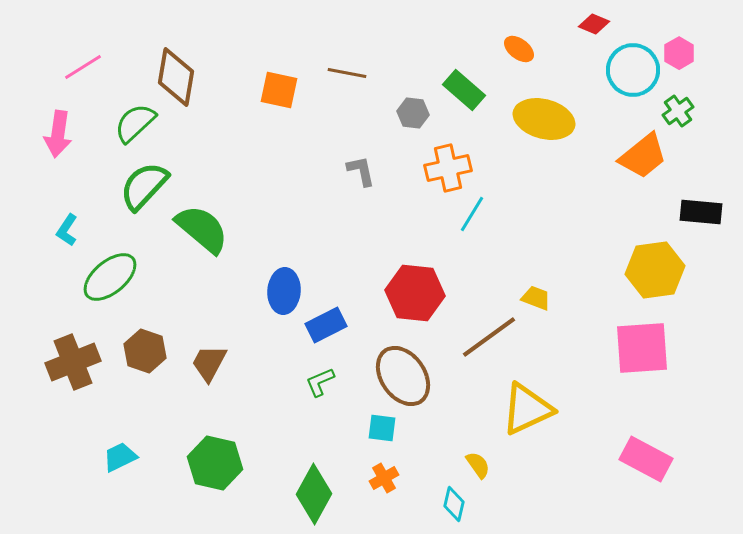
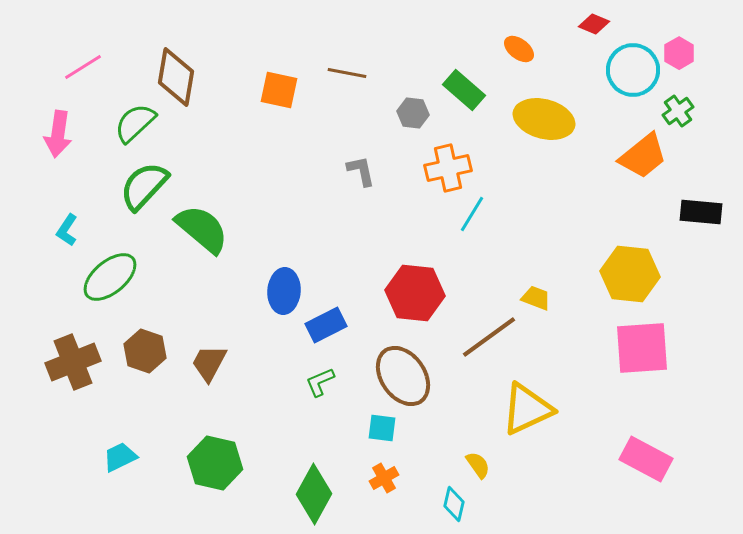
yellow hexagon at (655, 270): moved 25 px left, 4 px down; rotated 14 degrees clockwise
